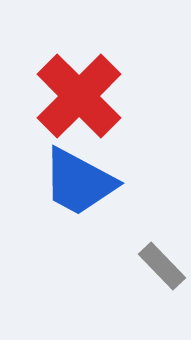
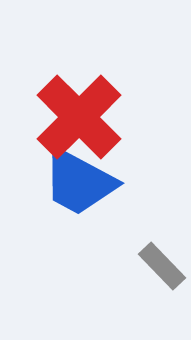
red cross: moved 21 px down
